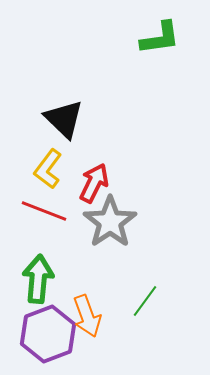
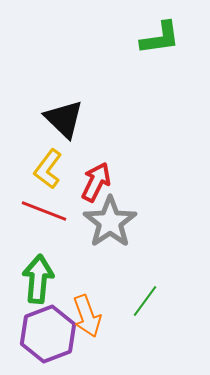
red arrow: moved 2 px right, 1 px up
